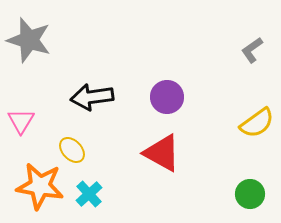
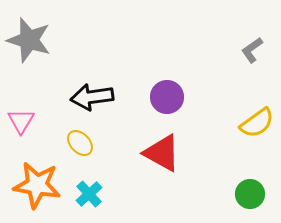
yellow ellipse: moved 8 px right, 7 px up
orange star: moved 3 px left, 1 px up
